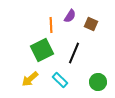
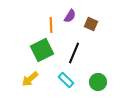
cyan rectangle: moved 6 px right
